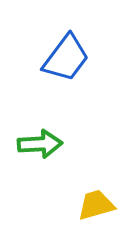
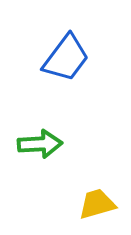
yellow trapezoid: moved 1 px right, 1 px up
